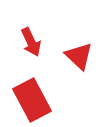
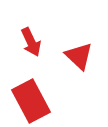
red rectangle: moved 1 px left, 1 px down
